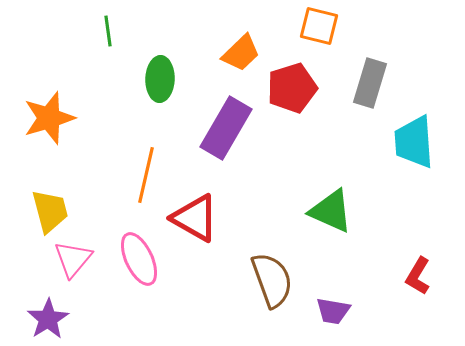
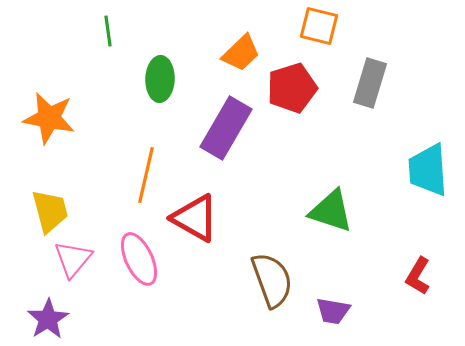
orange star: rotated 28 degrees clockwise
cyan trapezoid: moved 14 px right, 28 px down
green triangle: rotated 6 degrees counterclockwise
